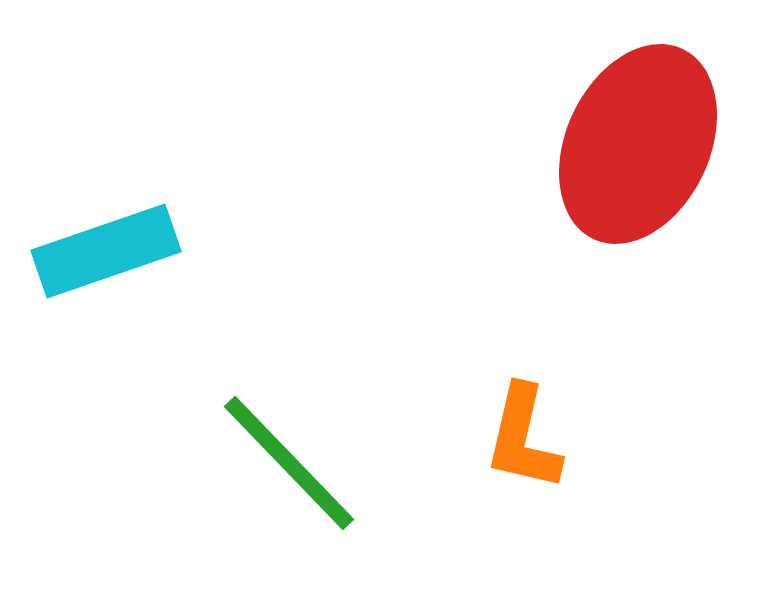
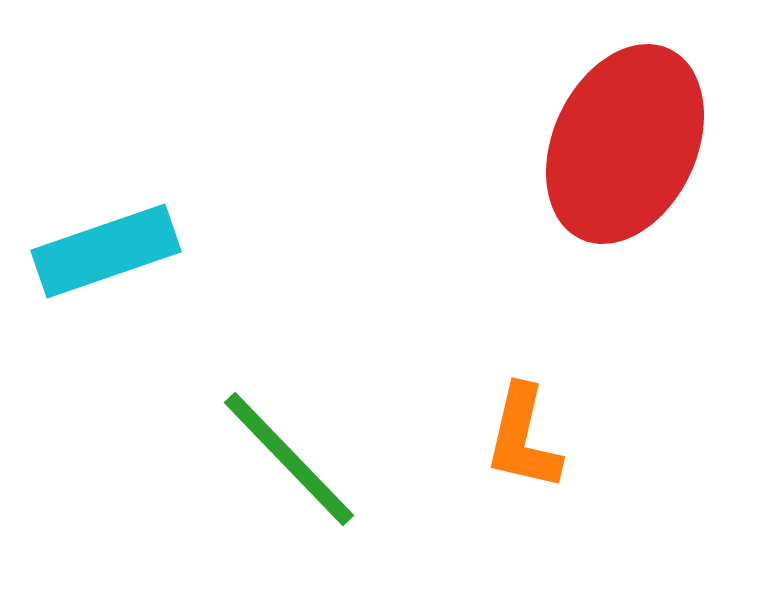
red ellipse: moved 13 px left
green line: moved 4 px up
